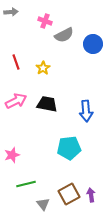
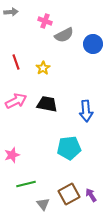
purple arrow: rotated 24 degrees counterclockwise
